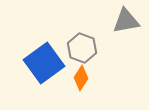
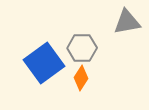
gray triangle: moved 1 px right, 1 px down
gray hexagon: rotated 20 degrees counterclockwise
